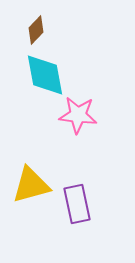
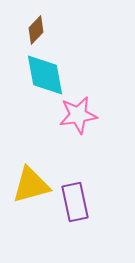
pink star: rotated 15 degrees counterclockwise
purple rectangle: moved 2 px left, 2 px up
